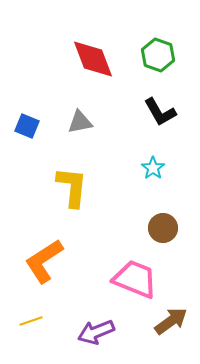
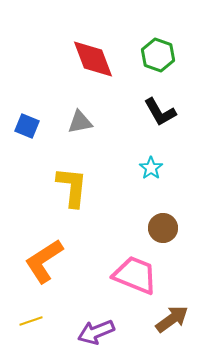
cyan star: moved 2 px left
pink trapezoid: moved 4 px up
brown arrow: moved 1 px right, 2 px up
